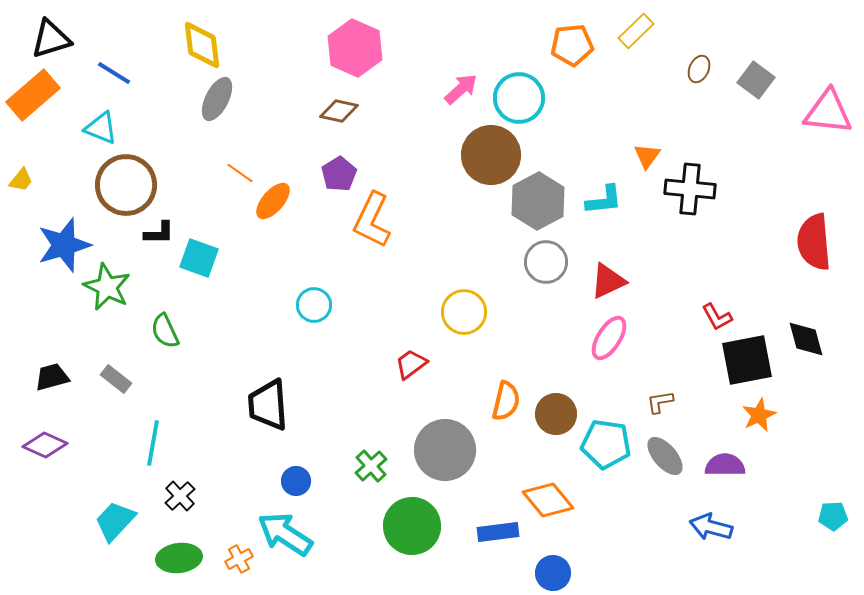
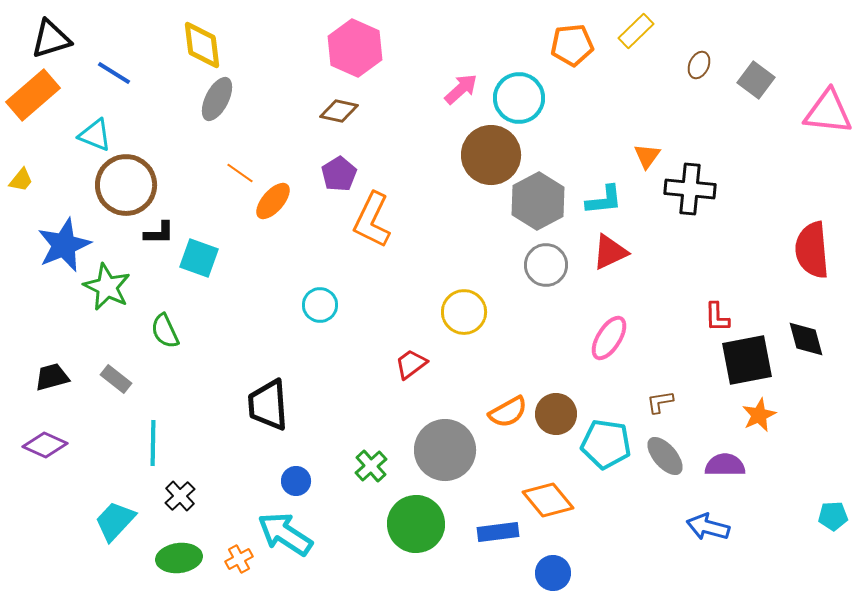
brown ellipse at (699, 69): moved 4 px up
cyan triangle at (101, 128): moved 6 px left, 7 px down
red semicircle at (814, 242): moved 2 px left, 8 px down
blue star at (64, 245): rotated 6 degrees counterclockwise
gray circle at (546, 262): moved 3 px down
red triangle at (608, 281): moved 2 px right, 29 px up
cyan circle at (314, 305): moved 6 px right
red L-shape at (717, 317): rotated 28 degrees clockwise
orange semicircle at (506, 401): moved 2 px right, 11 px down; rotated 48 degrees clockwise
cyan line at (153, 443): rotated 9 degrees counterclockwise
green circle at (412, 526): moved 4 px right, 2 px up
blue arrow at (711, 527): moved 3 px left
